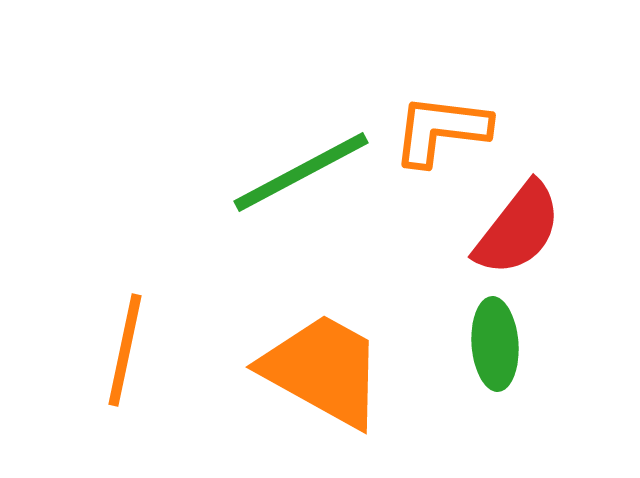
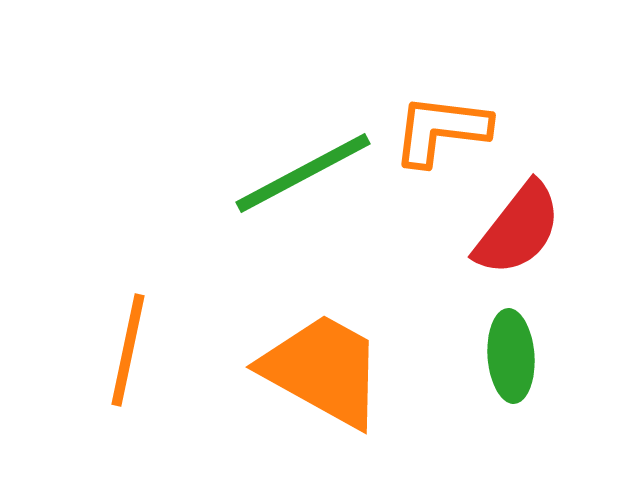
green line: moved 2 px right, 1 px down
green ellipse: moved 16 px right, 12 px down
orange line: moved 3 px right
